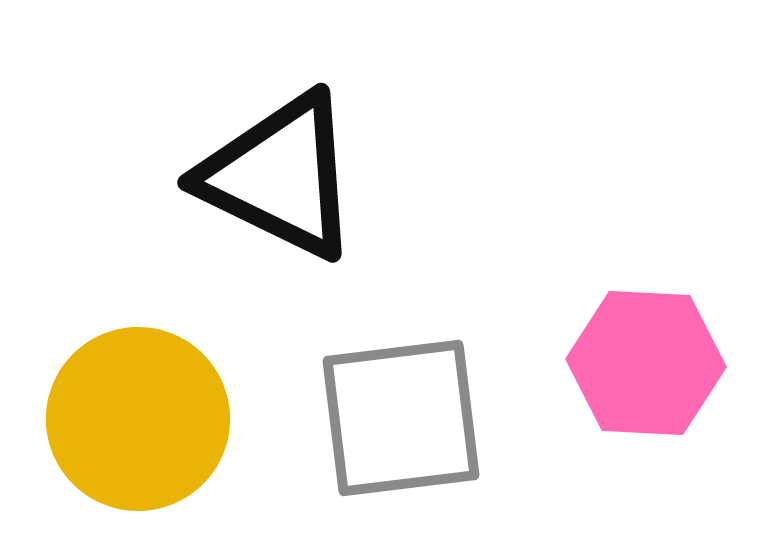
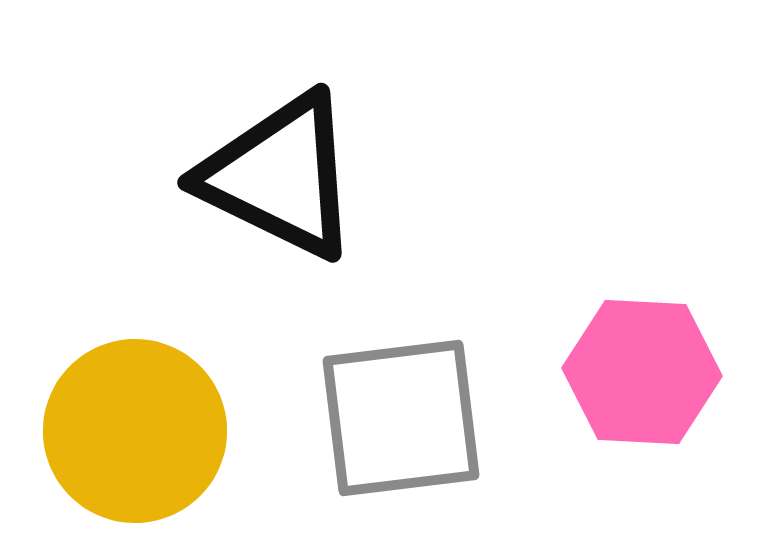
pink hexagon: moved 4 px left, 9 px down
yellow circle: moved 3 px left, 12 px down
